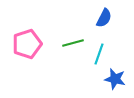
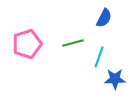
cyan line: moved 3 px down
blue star: rotated 15 degrees counterclockwise
